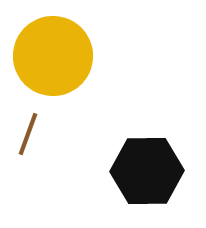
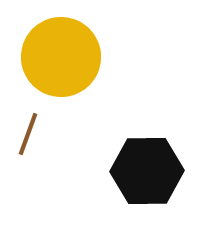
yellow circle: moved 8 px right, 1 px down
